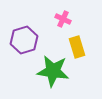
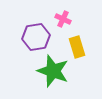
purple hexagon: moved 12 px right, 3 px up; rotated 8 degrees clockwise
green star: rotated 12 degrees clockwise
